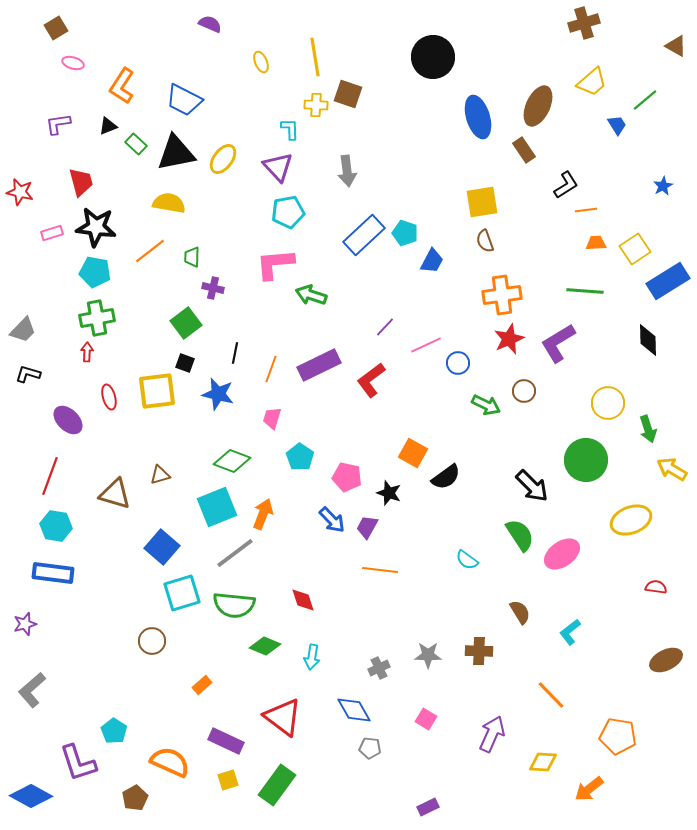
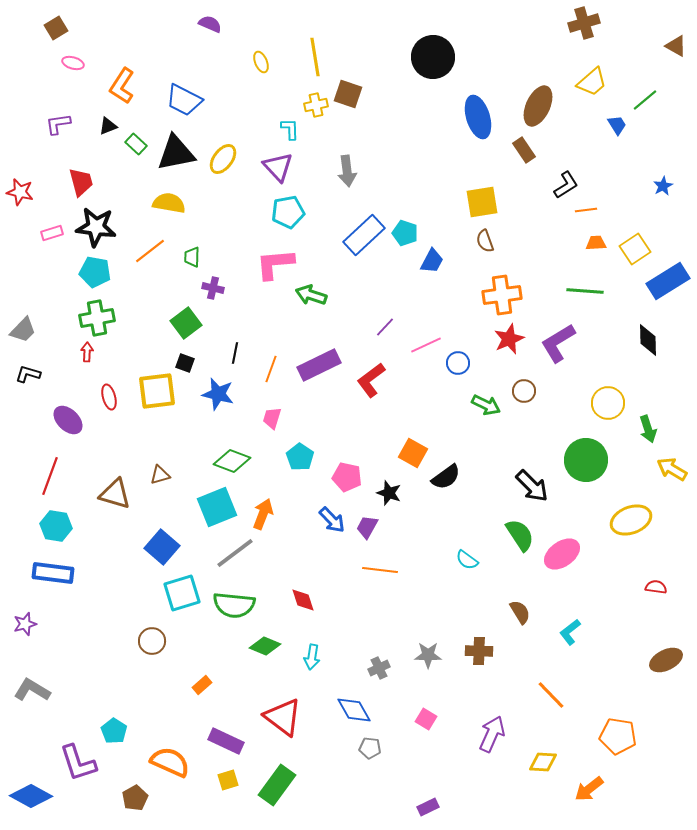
yellow cross at (316, 105): rotated 15 degrees counterclockwise
gray L-shape at (32, 690): rotated 72 degrees clockwise
